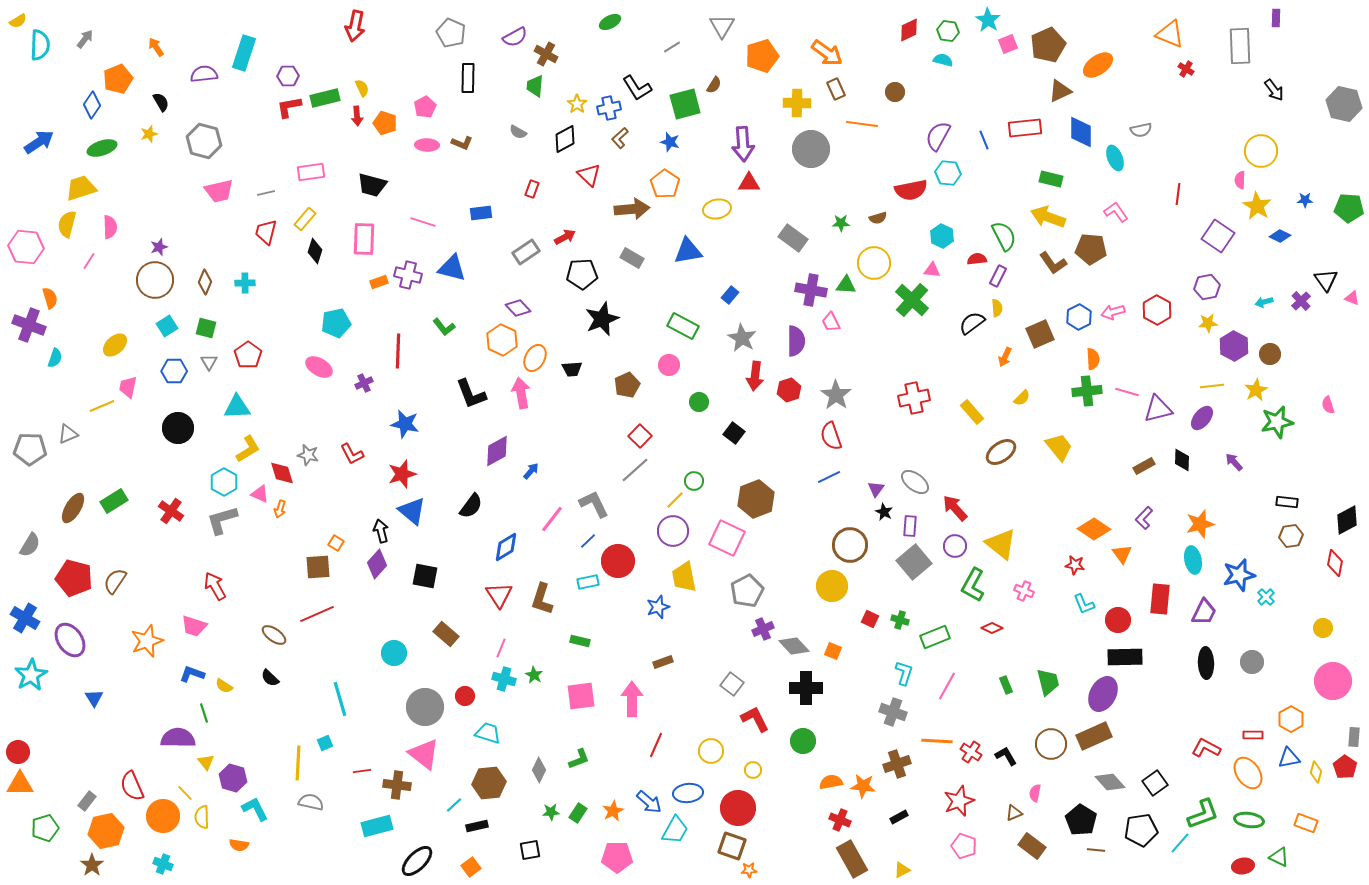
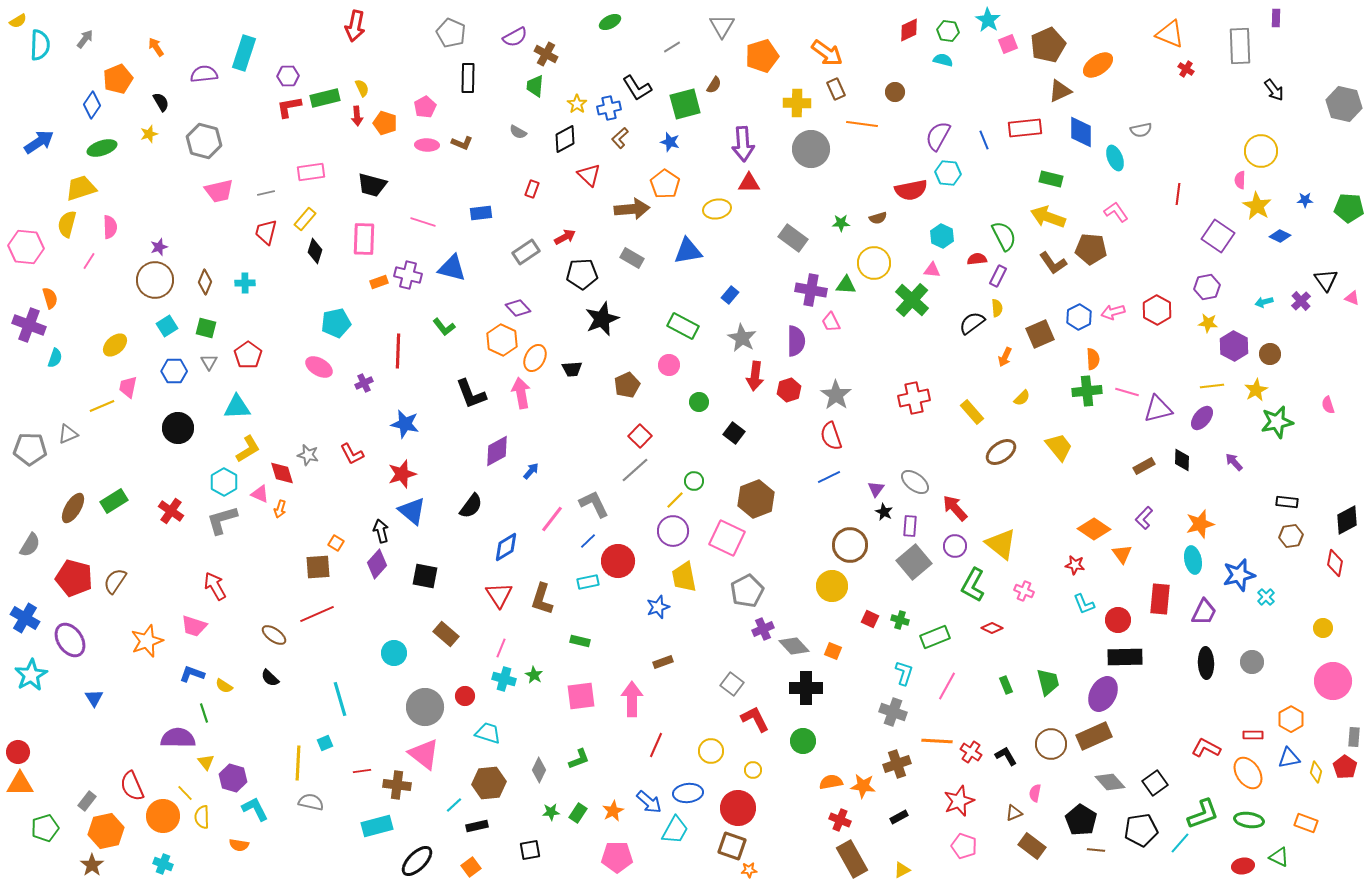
yellow star at (1208, 323): rotated 12 degrees clockwise
